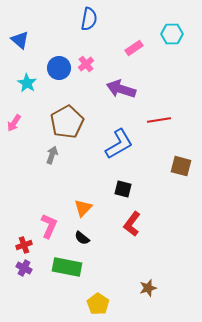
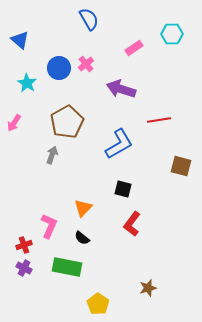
blue semicircle: rotated 40 degrees counterclockwise
